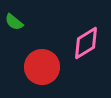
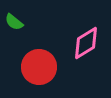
red circle: moved 3 px left
